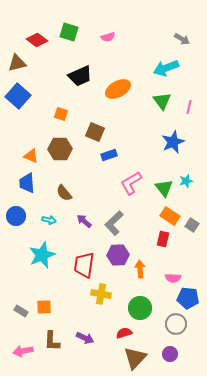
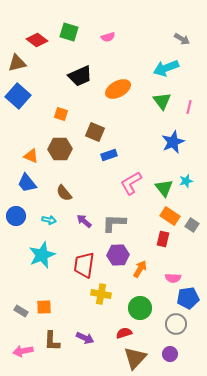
blue trapezoid at (27, 183): rotated 35 degrees counterclockwise
gray L-shape at (114, 223): rotated 45 degrees clockwise
orange arrow at (140, 269): rotated 36 degrees clockwise
blue pentagon at (188, 298): rotated 15 degrees counterclockwise
